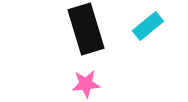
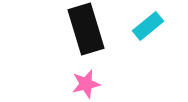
pink star: rotated 8 degrees counterclockwise
